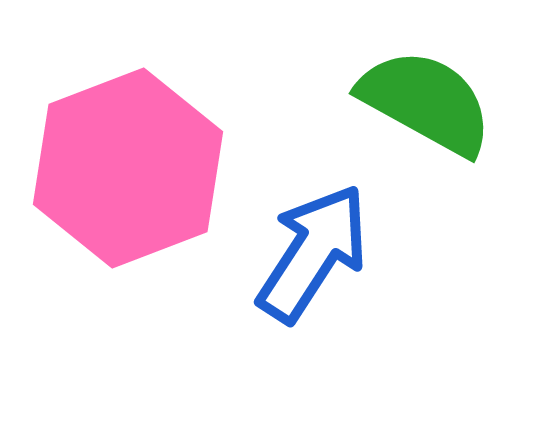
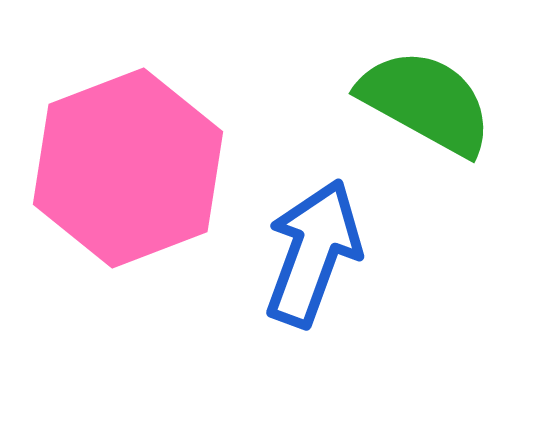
blue arrow: rotated 13 degrees counterclockwise
